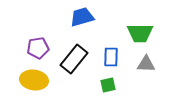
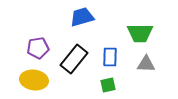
blue rectangle: moved 1 px left
